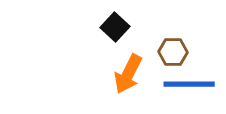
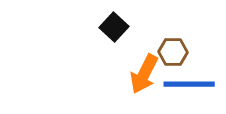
black square: moved 1 px left
orange arrow: moved 16 px right
